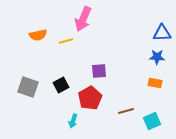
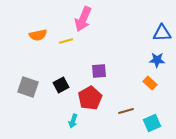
blue star: moved 3 px down
orange rectangle: moved 5 px left; rotated 32 degrees clockwise
cyan square: moved 2 px down
